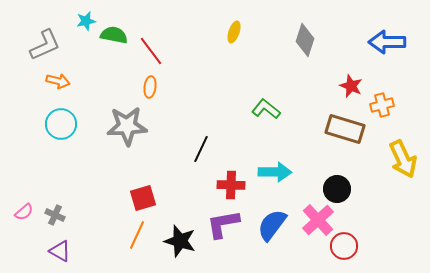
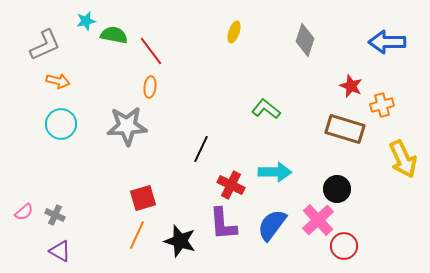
red cross: rotated 24 degrees clockwise
purple L-shape: rotated 84 degrees counterclockwise
